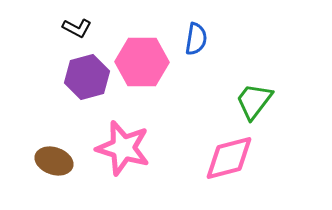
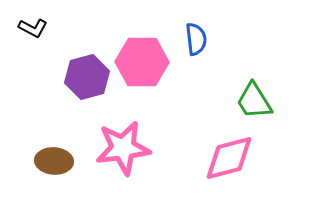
black L-shape: moved 44 px left
blue semicircle: rotated 16 degrees counterclockwise
green trapezoid: rotated 69 degrees counterclockwise
pink star: rotated 24 degrees counterclockwise
brown ellipse: rotated 15 degrees counterclockwise
